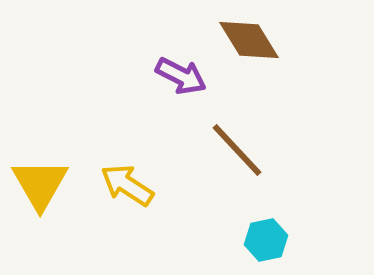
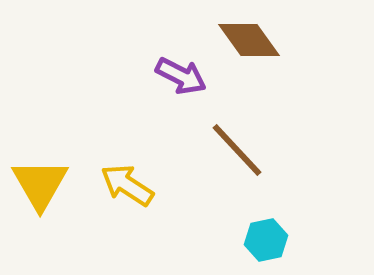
brown diamond: rotated 4 degrees counterclockwise
